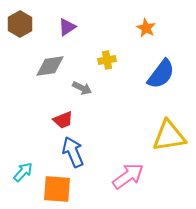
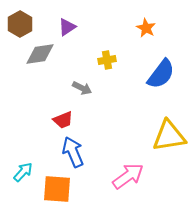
gray diamond: moved 10 px left, 12 px up
